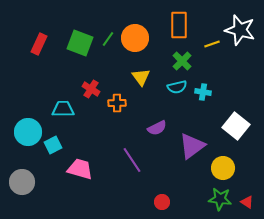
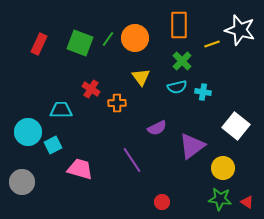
cyan trapezoid: moved 2 px left, 1 px down
